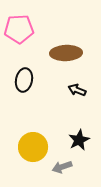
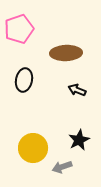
pink pentagon: rotated 16 degrees counterclockwise
yellow circle: moved 1 px down
